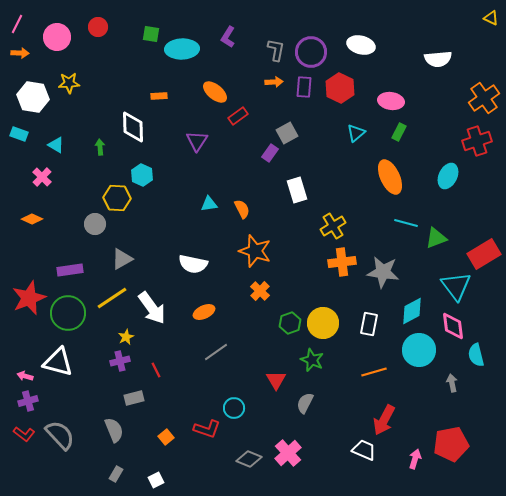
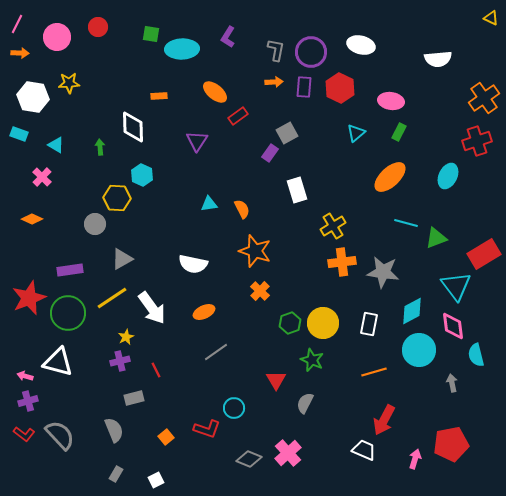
orange ellipse at (390, 177): rotated 72 degrees clockwise
